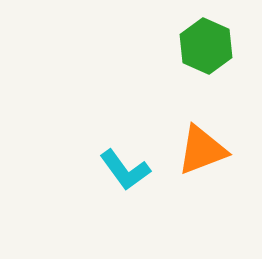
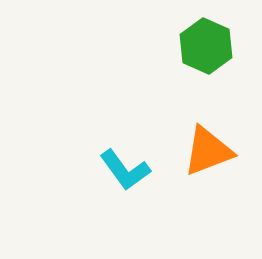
orange triangle: moved 6 px right, 1 px down
